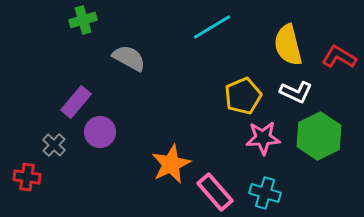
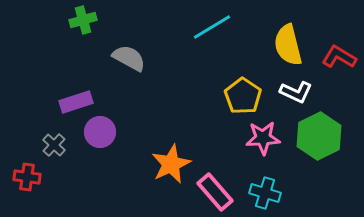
yellow pentagon: rotated 15 degrees counterclockwise
purple rectangle: rotated 32 degrees clockwise
